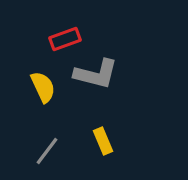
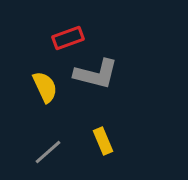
red rectangle: moved 3 px right, 1 px up
yellow semicircle: moved 2 px right
gray line: moved 1 px right, 1 px down; rotated 12 degrees clockwise
